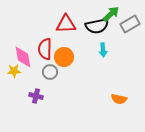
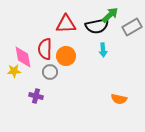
green arrow: moved 1 px left, 1 px down
gray rectangle: moved 2 px right, 3 px down
orange circle: moved 2 px right, 1 px up
